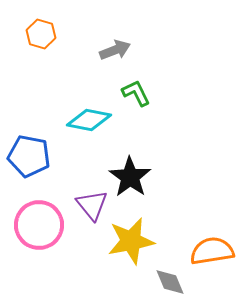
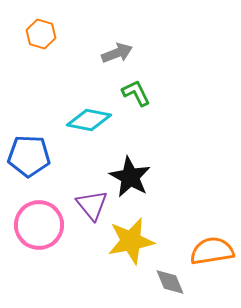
gray arrow: moved 2 px right, 3 px down
blue pentagon: rotated 9 degrees counterclockwise
black star: rotated 6 degrees counterclockwise
